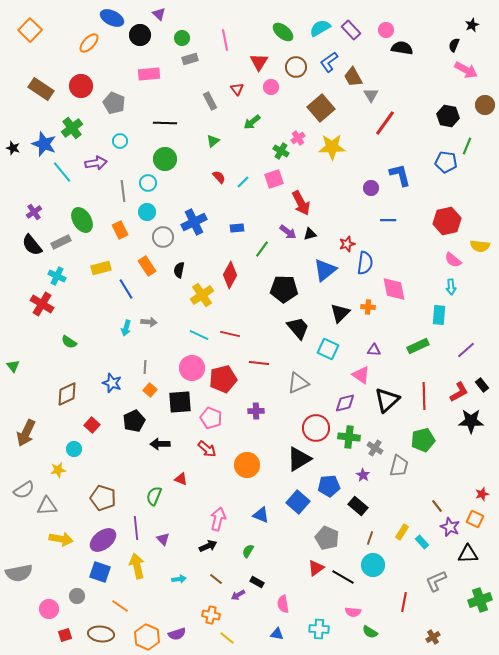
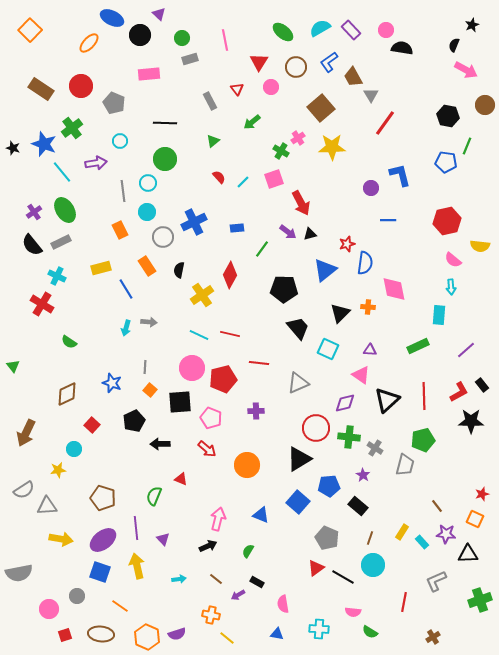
green ellipse at (82, 220): moved 17 px left, 10 px up
purple triangle at (374, 350): moved 4 px left
gray trapezoid at (399, 466): moved 6 px right, 1 px up
purple star at (450, 527): moved 4 px left, 7 px down; rotated 18 degrees counterclockwise
